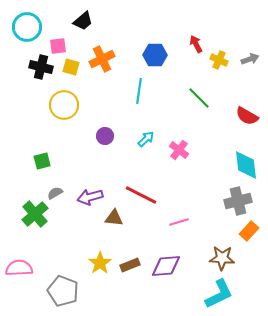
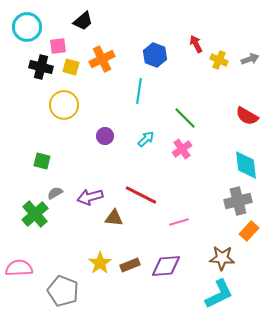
blue hexagon: rotated 20 degrees clockwise
green line: moved 14 px left, 20 px down
pink cross: moved 3 px right, 1 px up; rotated 18 degrees clockwise
green square: rotated 30 degrees clockwise
